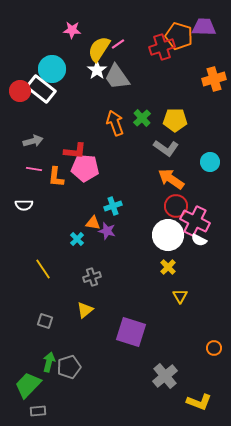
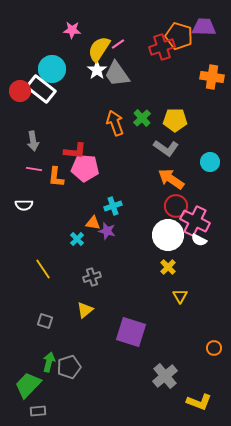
gray trapezoid at (117, 77): moved 3 px up
orange cross at (214, 79): moved 2 px left, 2 px up; rotated 25 degrees clockwise
gray arrow at (33, 141): rotated 96 degrees clockwise
